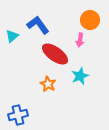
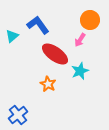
pink arrow: rotated 24 degrees clockwise
cyan star: moved 5 px up
blue cross: rotated 24 degrees counterclockwise
